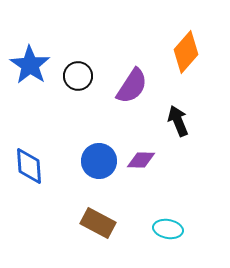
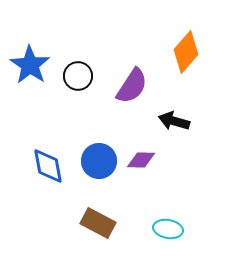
black arrow: moved 4 px left; rotated 52 degrees counterclockwise
blue diamond: moved 19 px right; rotated 6 degrees counterclockwise
